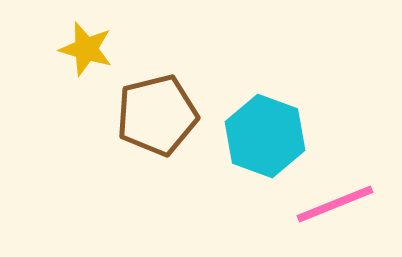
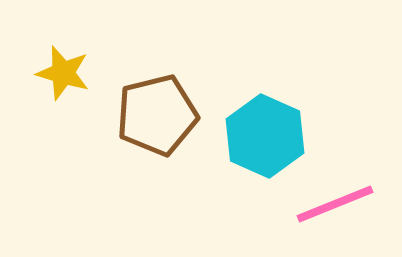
yellow star: moved 23 px left, 24 px down
cyan hexagon: rotated 4 degrees clockwise
